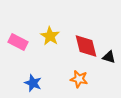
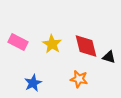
yellow star: moved 2 px right, 8 px down
blue star: rotated 24 degrees clockwise
